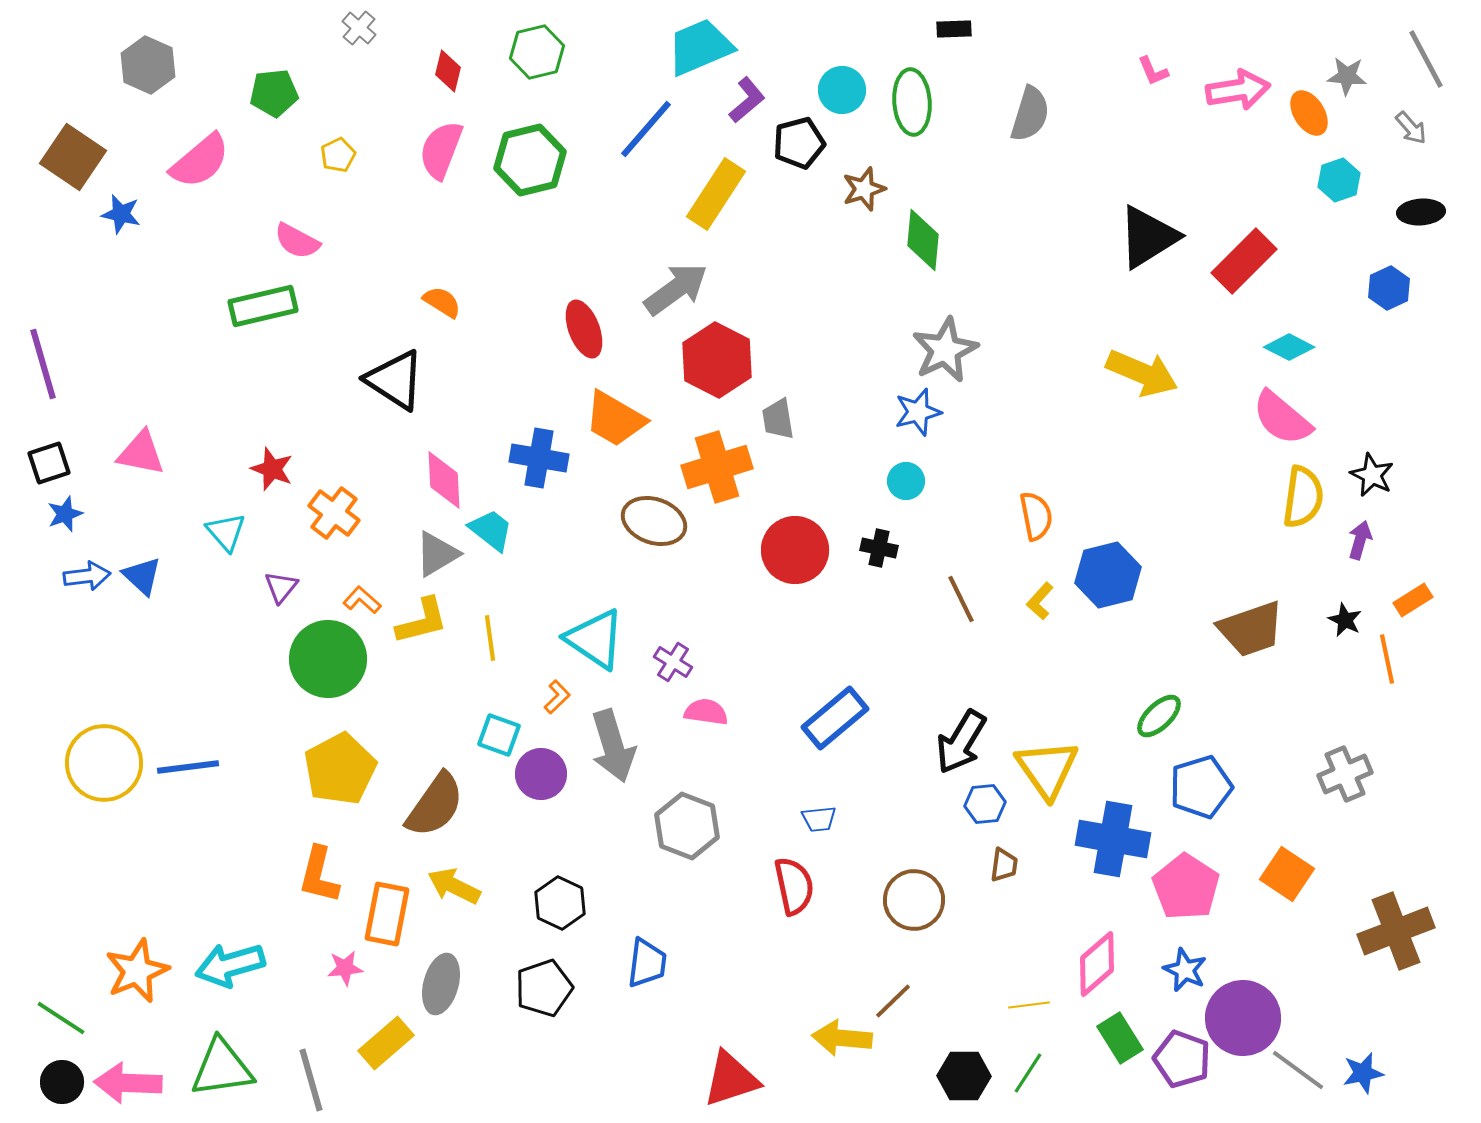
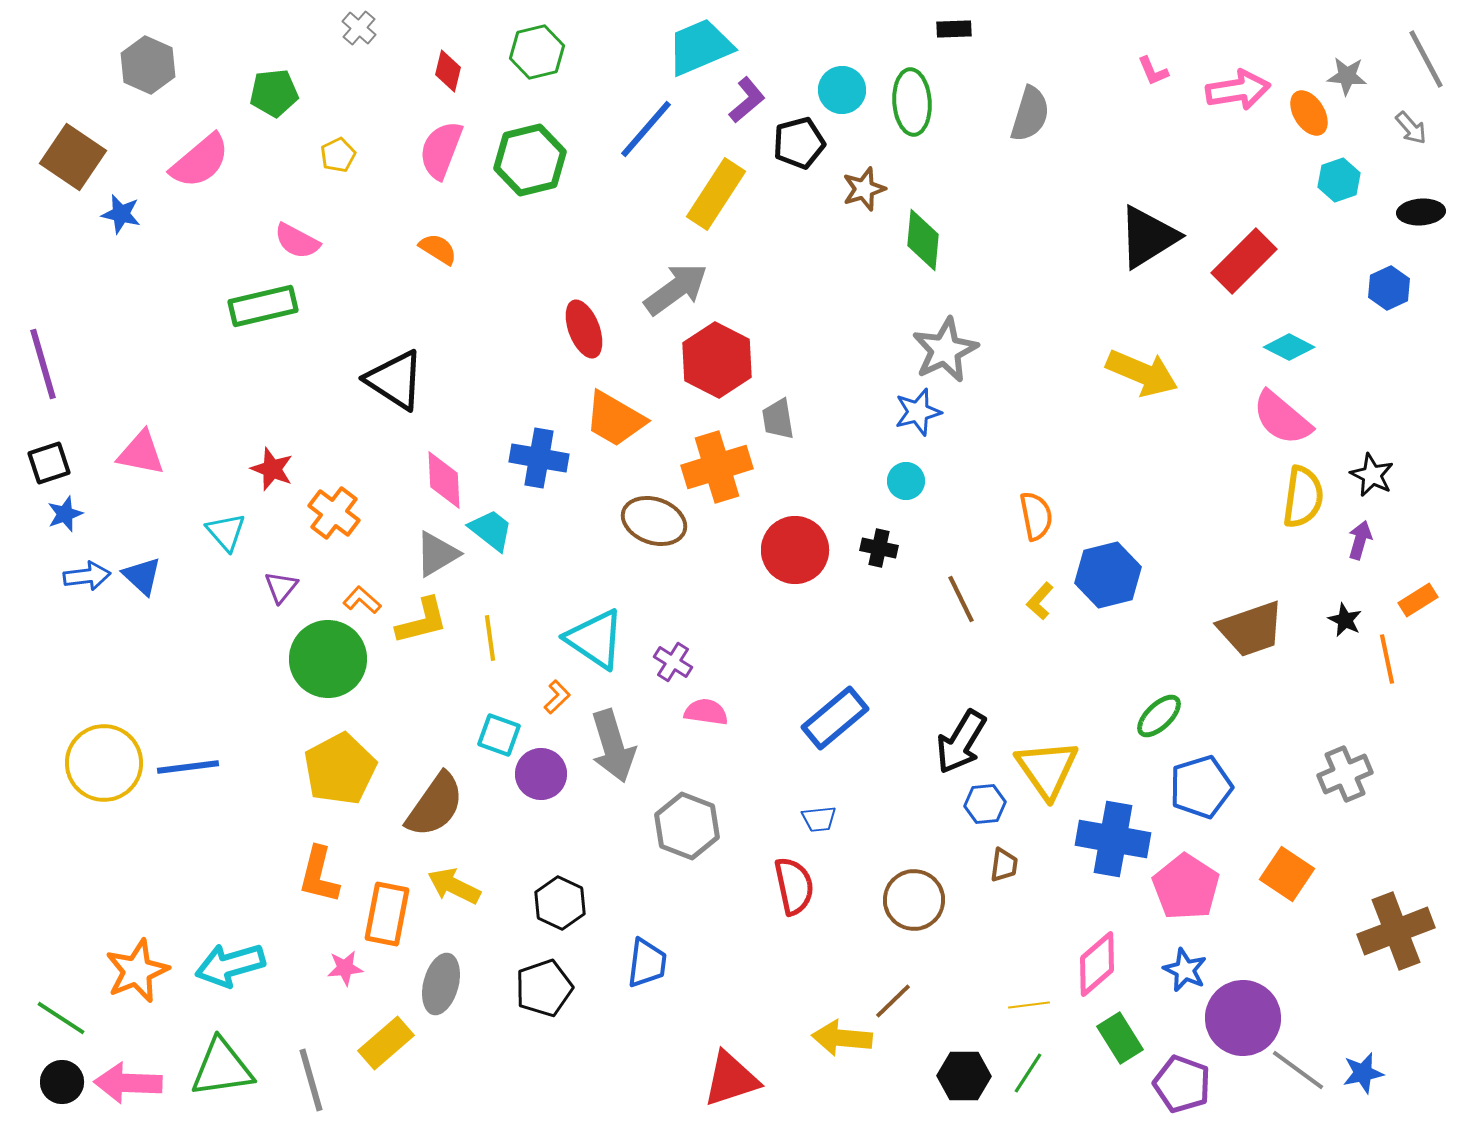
orange semicircle at (442, 302): moved 4 px left, 53 px up
orange rectangle at (1413, 600): moved 5 px right
purple pentagon at (1182, 1059): moved 25 px down
